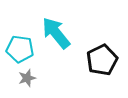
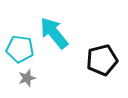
cyan arrow: moved 2 px left
black pentagon: rotated 12 degrees clockwise
